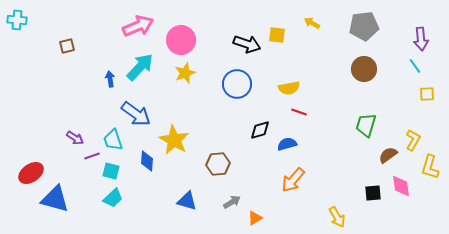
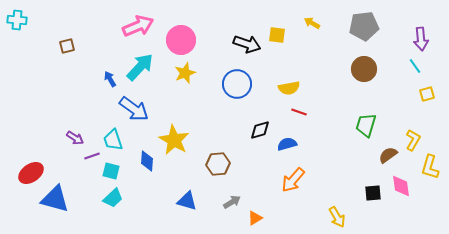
blue arrow at (110, 79): rotated 21 degrees counterclockwise
yellow square at (427, 94): rotated 14 degrees counterclockwise
blue arrow at (136, 114): moved 2 px left, 5 px up
